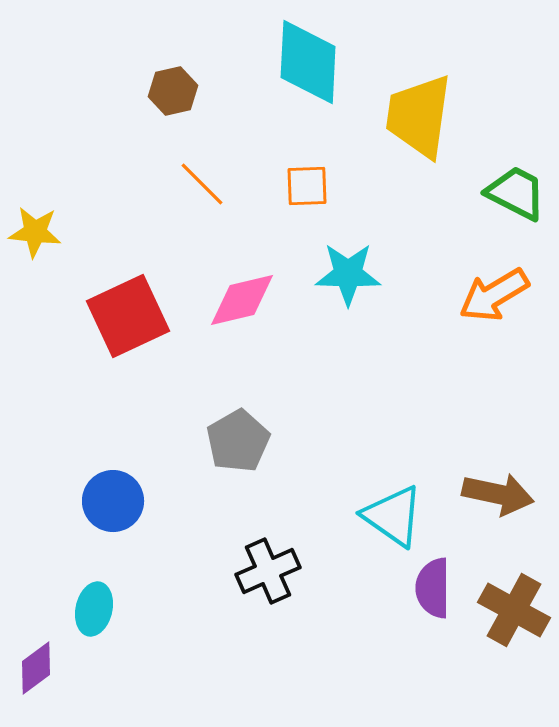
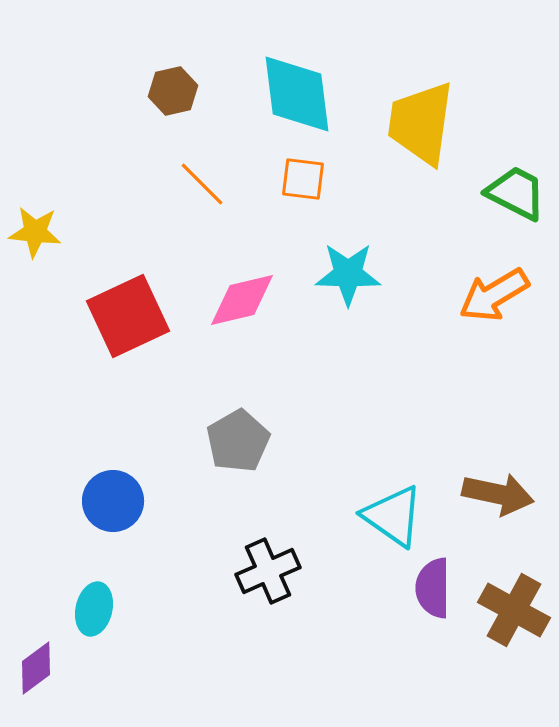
cyan diamond: moved 11 px left, 32 px down; rotated 10 degrees counterclockwise
yellow trapezoid: moved 2 px right, 7 px down
orange square: moved 4 px left, 7 px up; rotated 9 degrees clockwise
